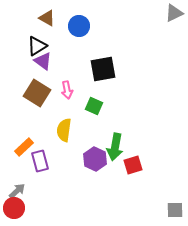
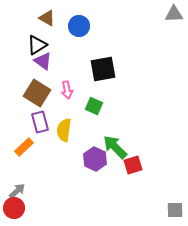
gray triangle: moved 1 px down; rotated 24 degrees clockwise
black triangle: moved 1 px up
green arrow: rotated 124 degrees clockwise
purple rectangle: moved 39 px up
